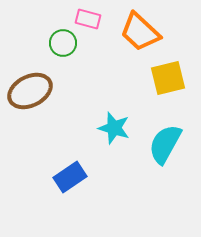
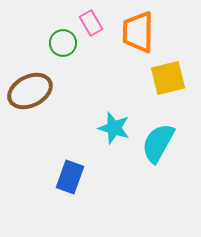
pink rectangle: moved 3 px right, 4 px down; rotated 45 degrees clockwise
orange trapezoid: moved 2 px left; rotated 48 degrees clockwise
cyan semicircle: moved 7 px left, 1 px up
blue rectangle: rotated 36 degrees counterclockwise
